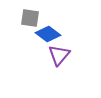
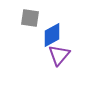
blue diamond: moved 4 px right, 1 px down; rotated 65 degrees counterclockwise
